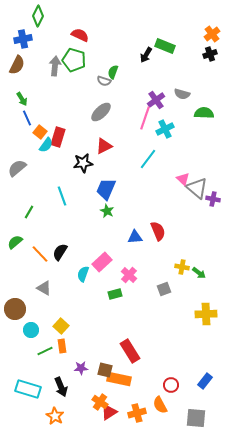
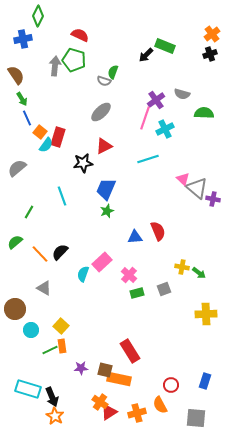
black arrow at (146, 55): rotated 14 degrees clockwise
brown semicircle at (17, 65): moved 1 px left, 10 px down; rotated 60 degrees counterclockwise
cyan line at (148, 159): rotated 35 degrees clockwise
green star at (107, 211): rotated 24 degrees clockwise
black semicircle at (60, 252): rotated 12 degrees clockwise
green rectangle at (115, 294): moved 22 px right, 1 px up
green line at (45, 351): moved 5 px right, 1 px up
blue rectangle at (205, 381): rotated 21 degrees counterclockwise
black arrow at (61, 387): moved 9 px left, 10 px down
